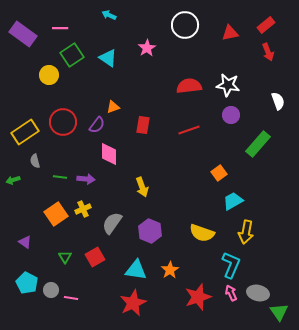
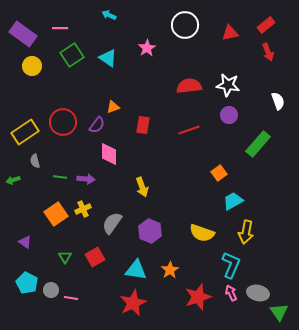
yellow circle at (49, 75): moved 17 px left, 9 px up
purple circle at (231, 115): moved 2 px left
